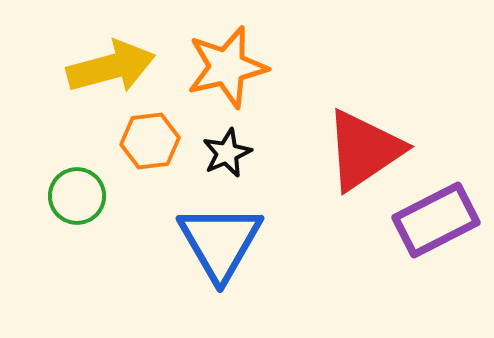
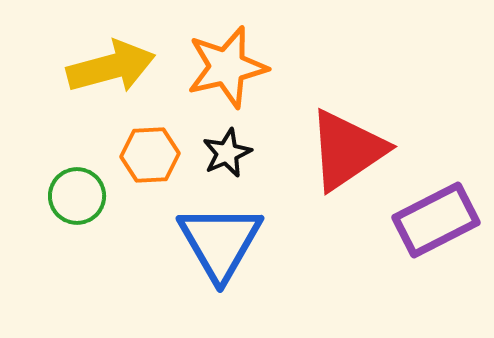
orange hexagon: moved 14 px down; rotated 4 degrees clockwise
red triangle: moved 17 px left
